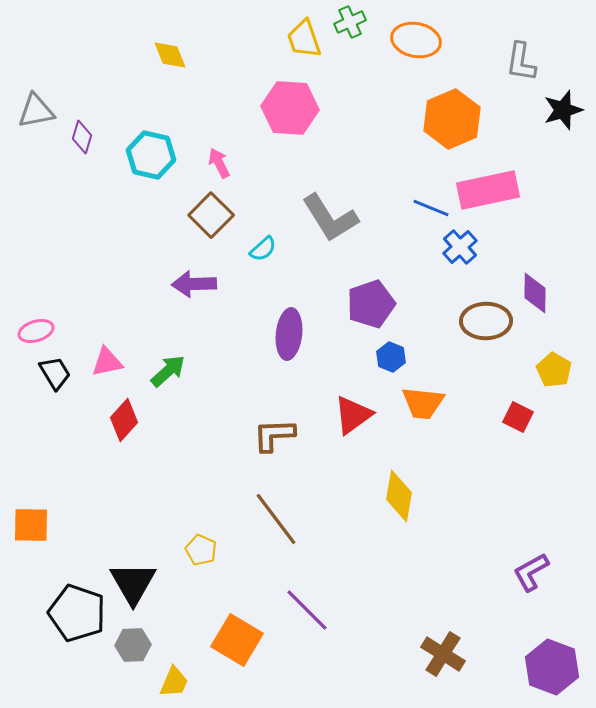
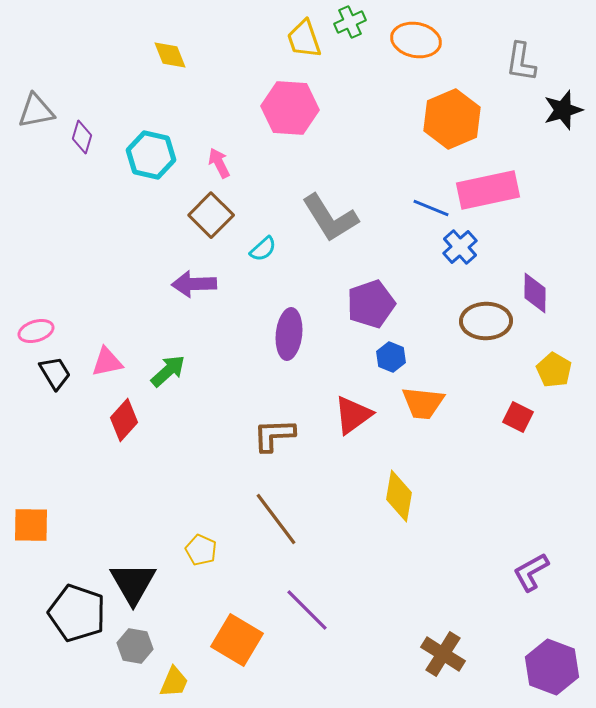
gray hexagon at (133, 645): moved 2 px right, 1 px down; rotated 12 degrees clockwise
